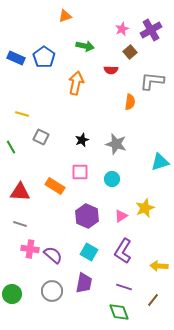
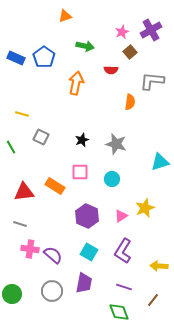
pink star: moved 3 px down
red triangle: moved 4 px right; rotated 10 degrees counterclockwise
